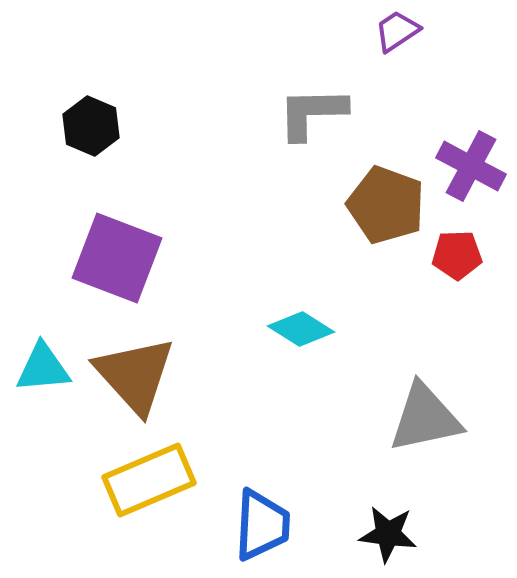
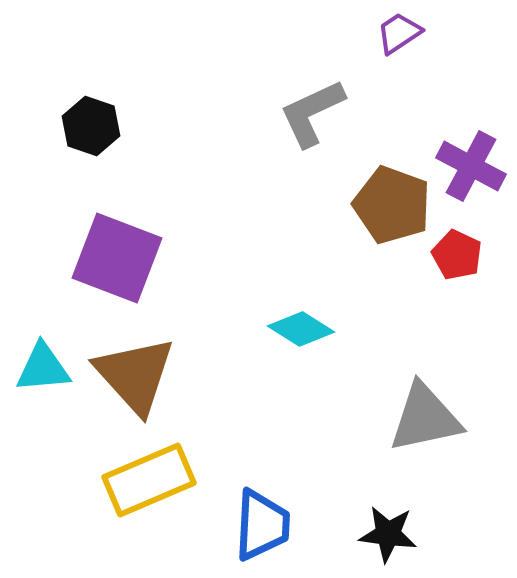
purple trapezoid: moved 2 px right, 2 px down
gray L-shape: rotated 24 degrees counterclockwise
black hexagon: rotated 4 degrees counterclockwise
brown pentagon: moved 6 px right
red pentagon: rotated 27 degrees clockwise
